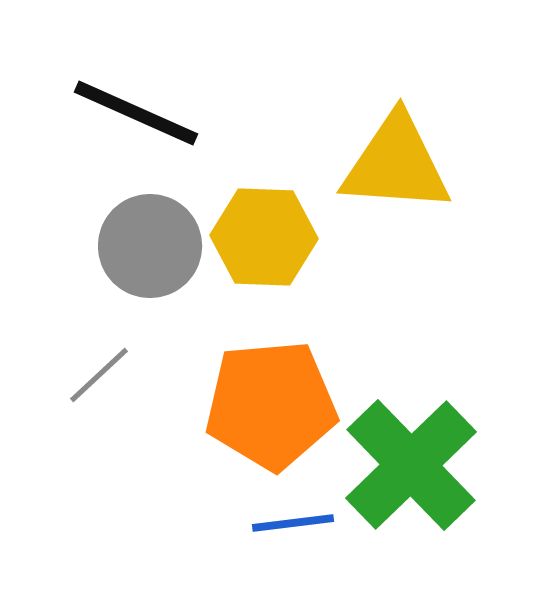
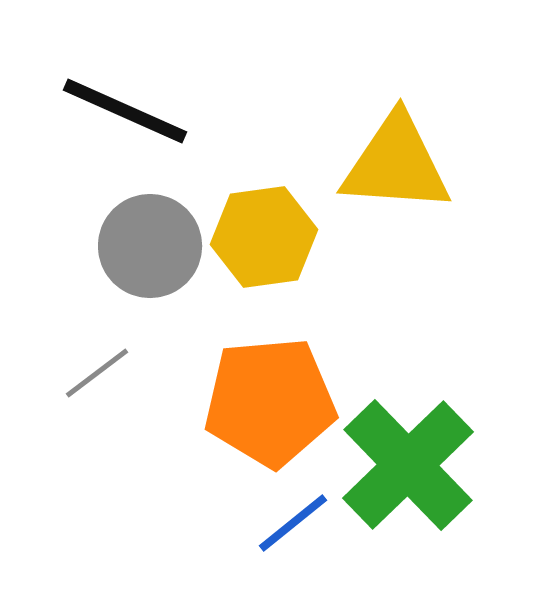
black line: moved 11 px left, 2 px up
yellow hexagon: rotated 10 degrees counterclockwise
gray line: moved 2 px left, 2 px up; rotated 6 degrees clockwise
orange pentagon: moved 1 px left, 3 px up
green cross: moved 3 px left
blue line: rotated 32 degrees counterclockwise
